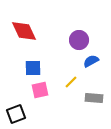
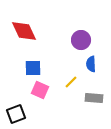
purple circle: moved 2 px right
blue semicircle: moved 3 px down; rotated 63 degrees counterclockwise
pink square: rotated 36 degrees clockwise
